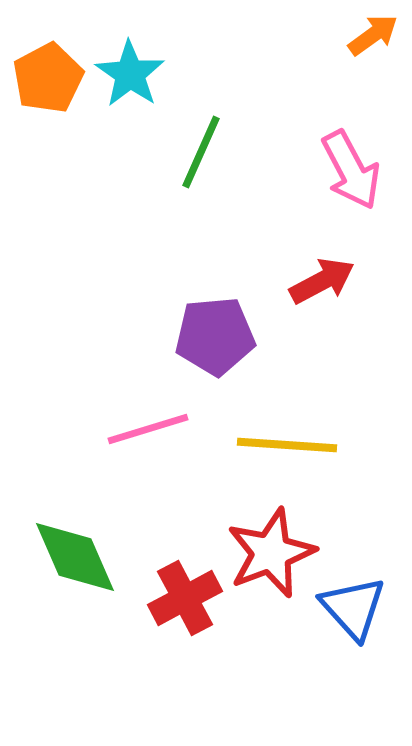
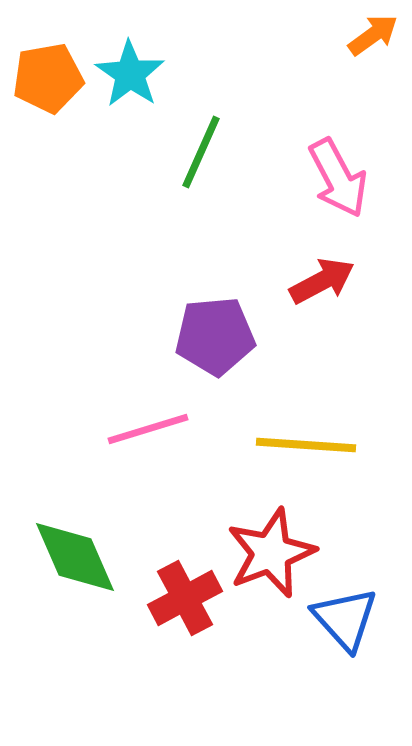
orange pentagon: rotated 18 degrees clockwise
pink arrow: moved 13 px left, 8 px down
yellow line: moved 19 px right
blue triangle: moved 8 px left, 11 px down
